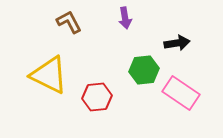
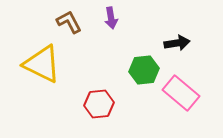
purple arrow: moved 14 px left
yellow triangle: moved 7 px left, 11 px up
pink rectangle: rotated 6 degrees clockwise
red hexagon: moved 2 px right, 7 px down
